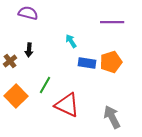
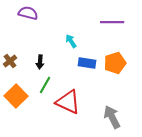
black arrow: moved 11 px right, 12 px down
orange pentagon: moved 4 px right, 1 px down
red triangle: moved 1 px right, 3 px up
